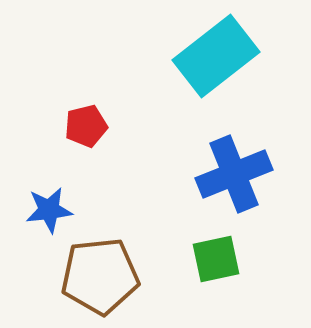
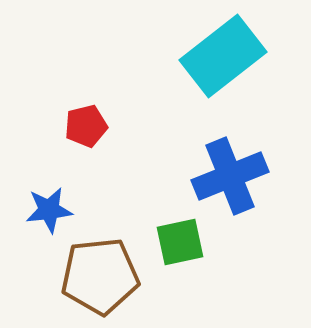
cyan rectangle: moved 7 px right
blue cross: moved 4 px left, 2 px down
green square: moved 36 px left, 17 px up
